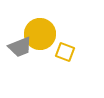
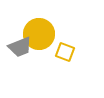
yellow circle: moved 1 px left
